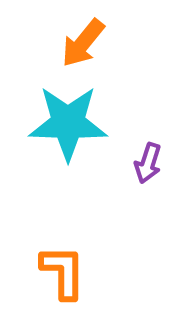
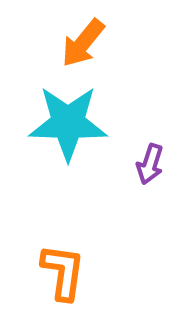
purple arrow: moved 2 px right, 1 px down
orange L-shape: rotated 8 degrees clockwise
